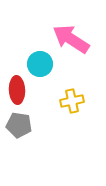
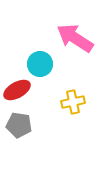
pink arrow: moved 4 px right, 1 px up
red ellipse: rotated 64 degrees clockwise
yellow cross: moved 1 px right, 1 px down
